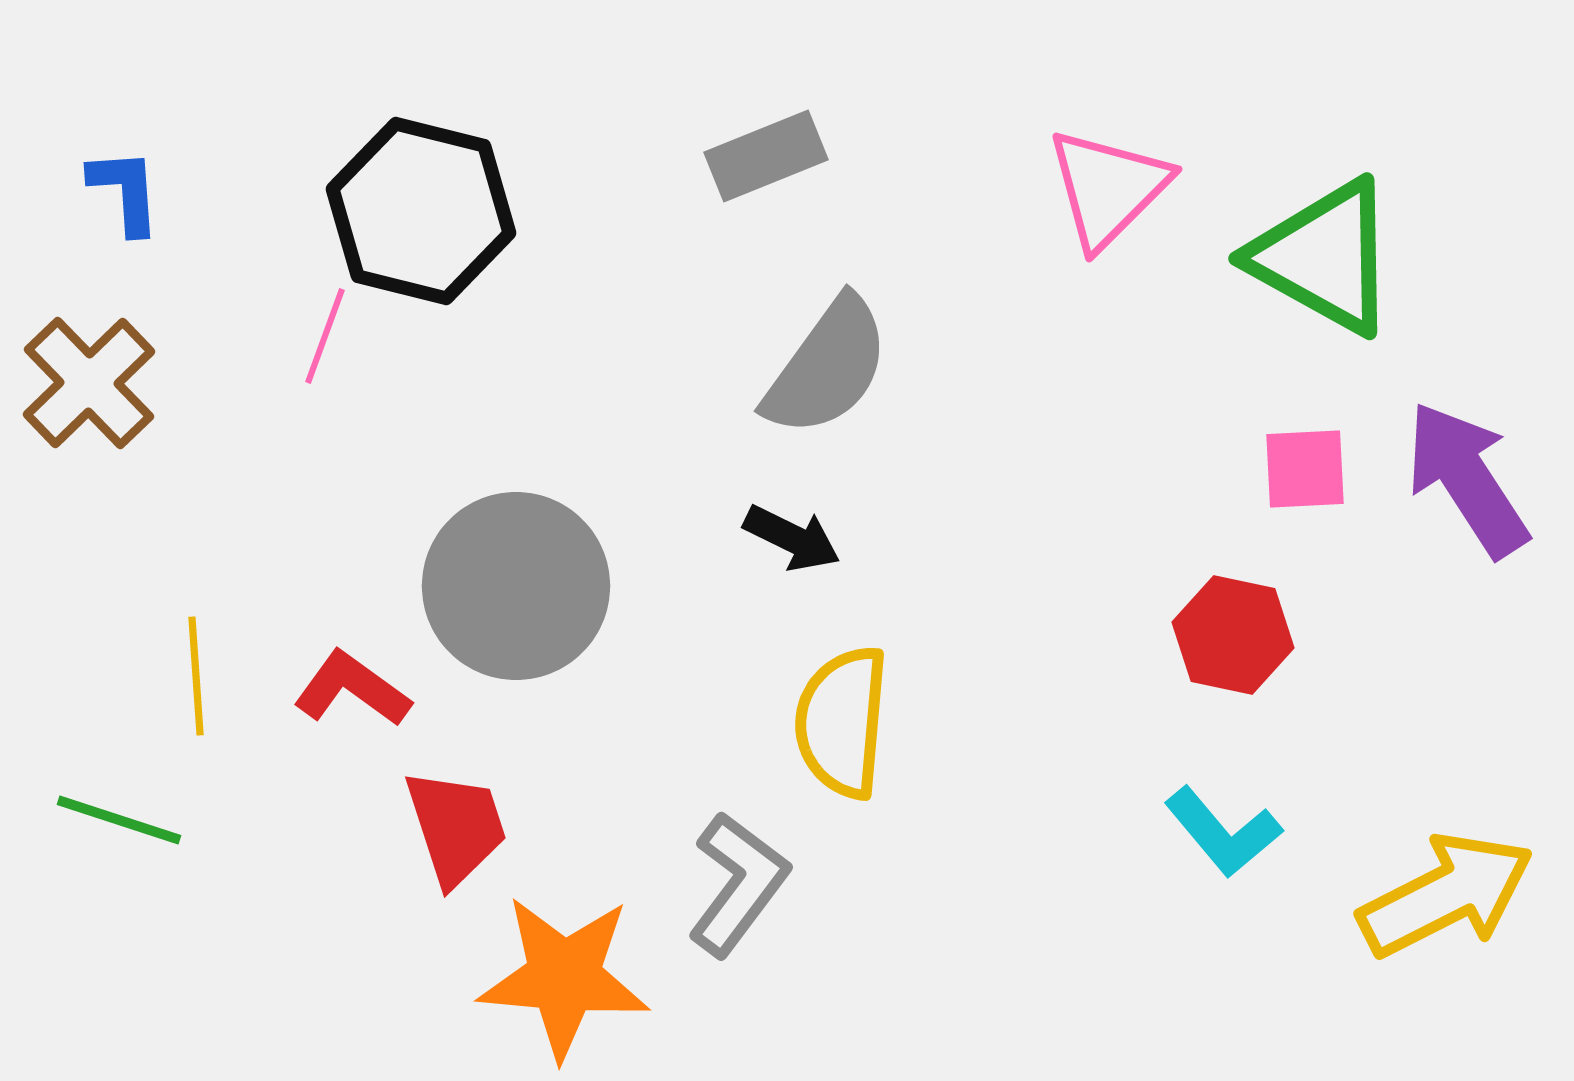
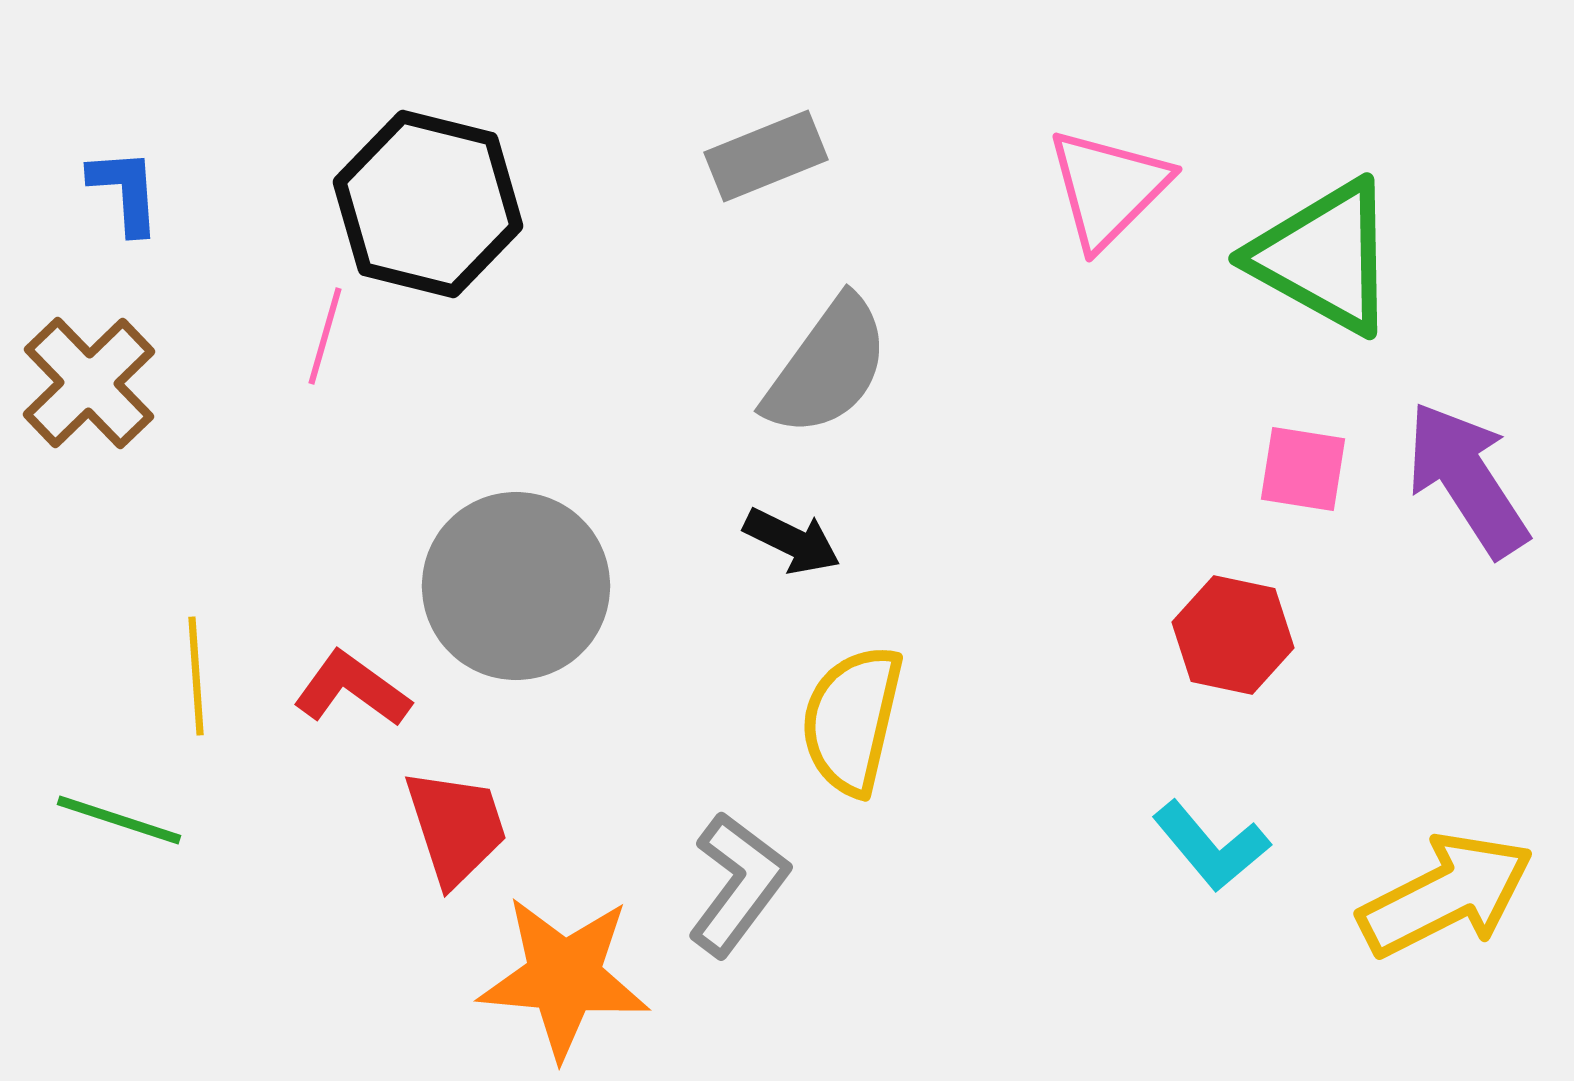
black hexagon: moved 7 px right, 7 px up
pink line: rotated 4 degrees counterclockwise
pink square: moved 2 px left; rotated 12 degrees clockwise
black arrow: moved 3 px down
yellow semicircle: moved 10 px right, 2 px up; rotated 8 degrees clockwise
cyan L-shape: moved 12 px left, 14 px down
